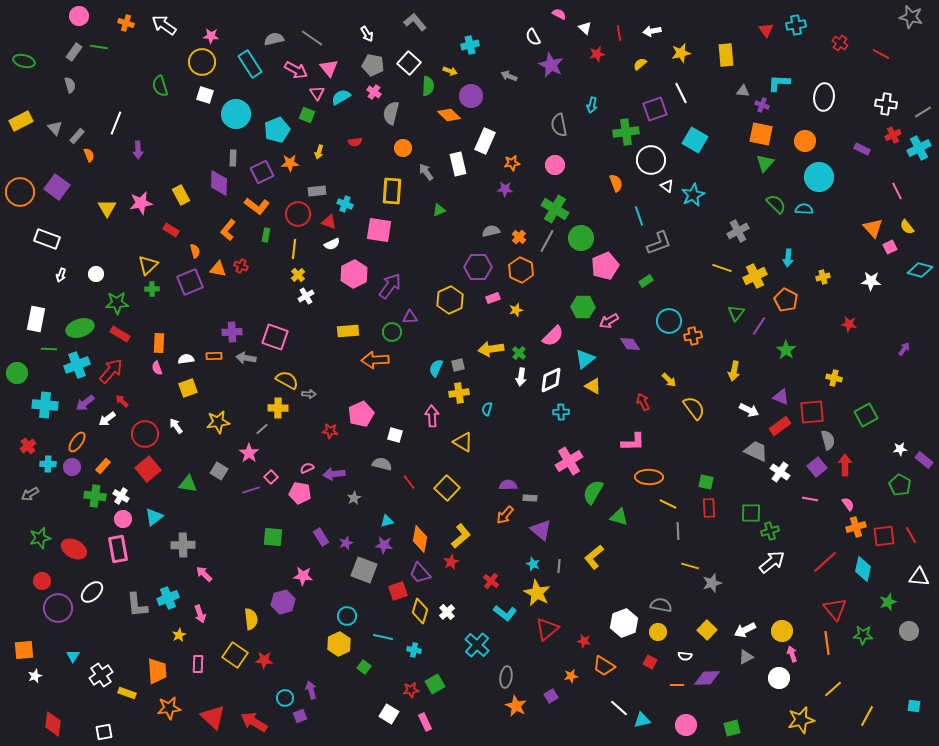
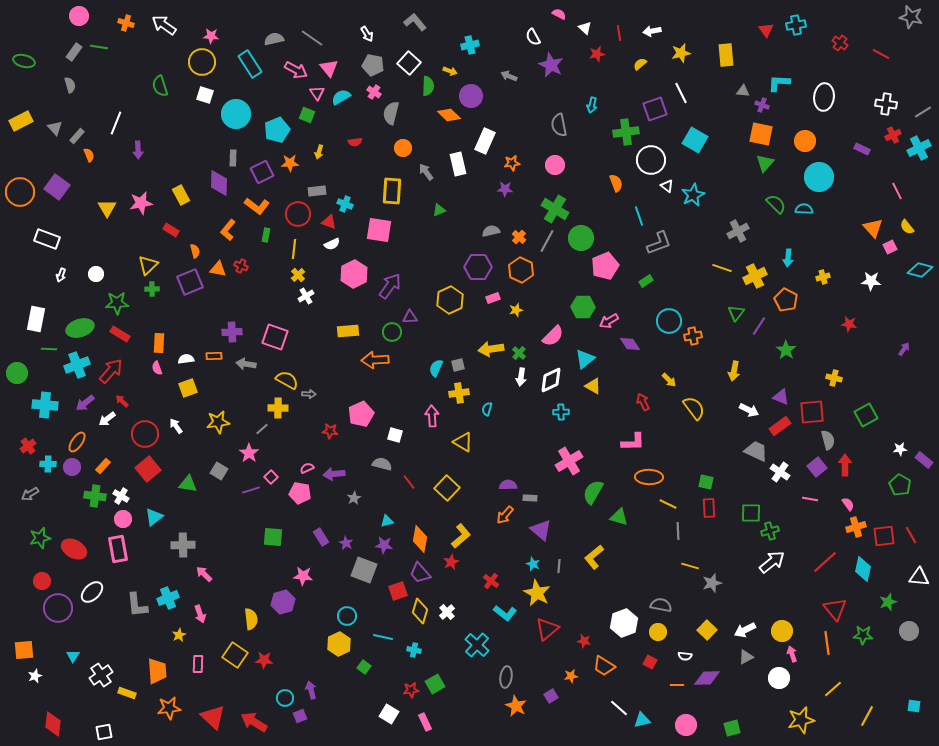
gray arrow at (246, 358): moved 6 px down
purple star at (346, 543): rotated 24 degrees counterclockwise
